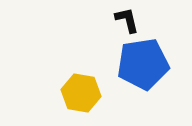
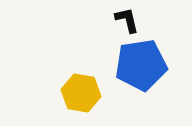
blue pentagon: moved 2 px left, 1 px down
